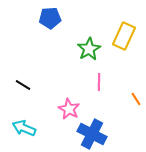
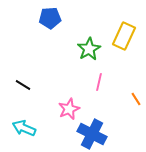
pink line: rotated 12 degrees clockwise
pink star: rotated 20 degrees clockwise
